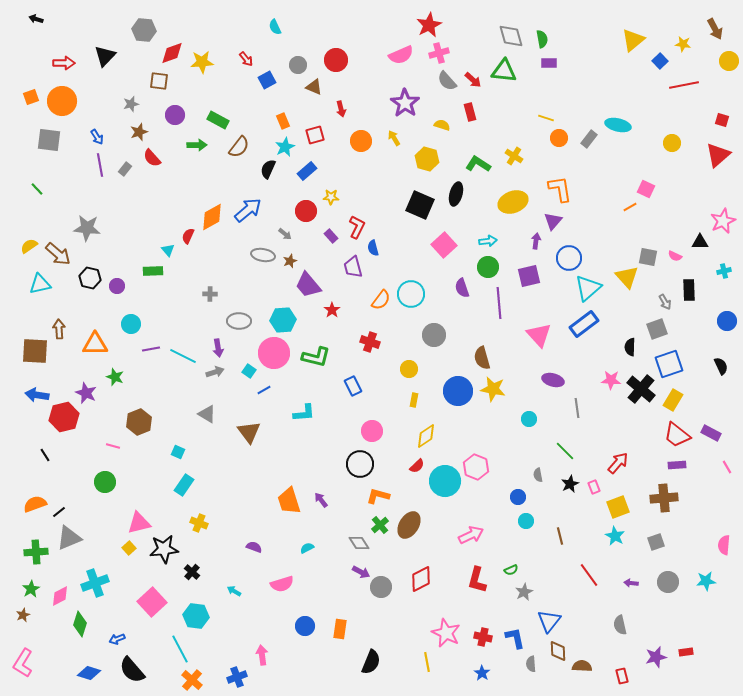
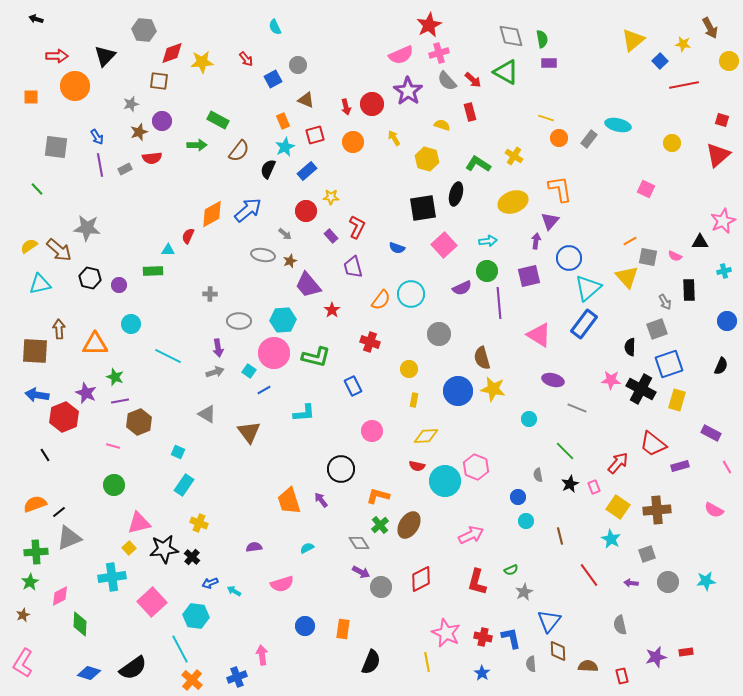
brown arrow at (715, 29): moved 5 px left, 1 px up
red circle at (336, 60): moved 36 px right, 44 px down
red arrow at (64, 63): moved 7 px left, 7 px up
green triangle at (504, 71): moved 2 px right, 1 px down; rotated 24 degrees clockwise
blue square at (267, 80): moved 6 px right, 1 px up
brown triangle at (314, 87): moved 8 px left, 13 px down
orange square at (31, 97): rotated 21 degrees clockwise
orange circle at (62, 101): moved 13 px right, 15 px up
purple star at (405, 103): moved 3 px right, 12 px up
red arrow at (341, 109): moved 5 px right, 2 px up
purple circle at (175, 115): moved 13 px left, 6 px down
gray square at (49, 140): moved 7 px right, 7 px down
orange circle at (361, 141): moved 8 px left, 1 px down
brown semicircle at (239, 147): moved 4 px down
red semicircle at (152, 158): rotated 54 degrees counterclockwise
gray rectangle at (125, 169): rotated 24 degrees clockwise
black square at (420, 205): moved 3 px right, 3 px down; rotated 32 degrees counterclockwise
orange line at (630, 207): moved 34 px down
orange diamond at (212, 217): moved 3 px up
purple triangle at (553, 221): moved 3 px left
blue semicircle at (373, 248): moved 24 px right; rotated 56 degrees counterclockwise
cyan triangle at (168, 250): rotated 48 degrees counterclockwise
brown arrow at (58, 254): moved 1 px right, 4 px up
green circle at (488, 267): moved 1 px left, 4 px down
purple circle at (117, 286): moved 2 px right, 1 px up
purple semicircle at (462, 288): rotated 96 degrees counterclockwise
blue rectangle at (584, 324): rotated 16 degrees counterclockwise
gray circle at (434, 335): moved 5 px right, 1 px up
pink triangle at (539, 335): rotated 16 degrees counterclockwise
purple line at (151, 349): moved 31 px left, 52 px down
cyan line at (183, 356): moved 15 px left
black semicircle at (721, 366): rotated 48 degrees clockwise
black cross at (641, 389): rotated 12 degrees counterclockwise
yellow rectangle at (673, 400): moved 4 px right; rotated 15 degrees counterclockwise
gray line at (577, 408): rotated 60 degrees counterclockwise
red hexagon at (64, 417): rotated 8 degrees counterclockwise
red trapezoid at (677, 435): moved 24 px left, 9 px down
yellow diamond at (426, 436): rotated 30 degrees clockwise
black circle at (360, 464): moved 19 px left, 5 px down
purple rectangle at (677, 465): moved 3 px right, 1 px down; rotated 12 degrees counterclockwise
red semicircle at (417, 466): rotated 56 degrees clockwise
green circle at (105, 482): moved 9 px right, 3 px down
brown cross at (664, 498): moved 7 px left, 12 px down
yellow square at (618, 507): rotated 35 degrees counterclockwise
cyan star at (615, 536): moved 4 px left, 3 px down
gray square at (656, 542): moved 9 px left, 12 px down
pink semicircle at (724, 545): moved 10 px left, 35 px up; rotated 66 degrees counterclockwise
purple semicircle at (254, 547): rotated 28 degrees counterclockwise
black cross at (192, 572): moved 15 px up
red L-shape at (477, 580): moved 2 px down
cyan cross at (95, 583): moved 17 px right, 6 px up; rotated 12 degrees clockwise
green star at (31, 589): moved 1 px left, 7 px up
green diamond at (80, 624): rotated 15 degrees counterclockwise
orange rectangle at (340, 629): moved 3 px right
blue L-shape at (515, 638): moved 4 px left
blue arrow at (117, 639): moved 93 px right, 56 px up
brown semicircle at (582, 666): moved 6 px right
black semicircle at (132, 670): moved 1 px right, 2 px up; rotated 84 degrees counterclockwise
